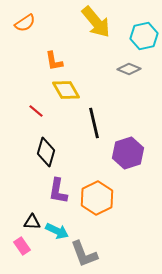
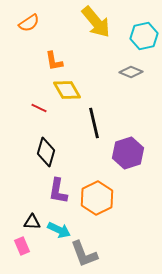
orange semicircle: moved 4 px right
gray diamond: moved 2 px right, 3 px down
yellow diamond: moved 1 px right
red line: moved 3 px right, 3 px up; rotated 14 degrees counterclockwise
cyan arrow: moved 2 px right, 1 px up
pink rectangle: rotated 12 degrees clockwise
